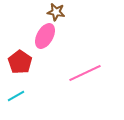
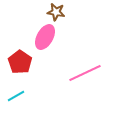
pink ellipse: moved 1 px down
